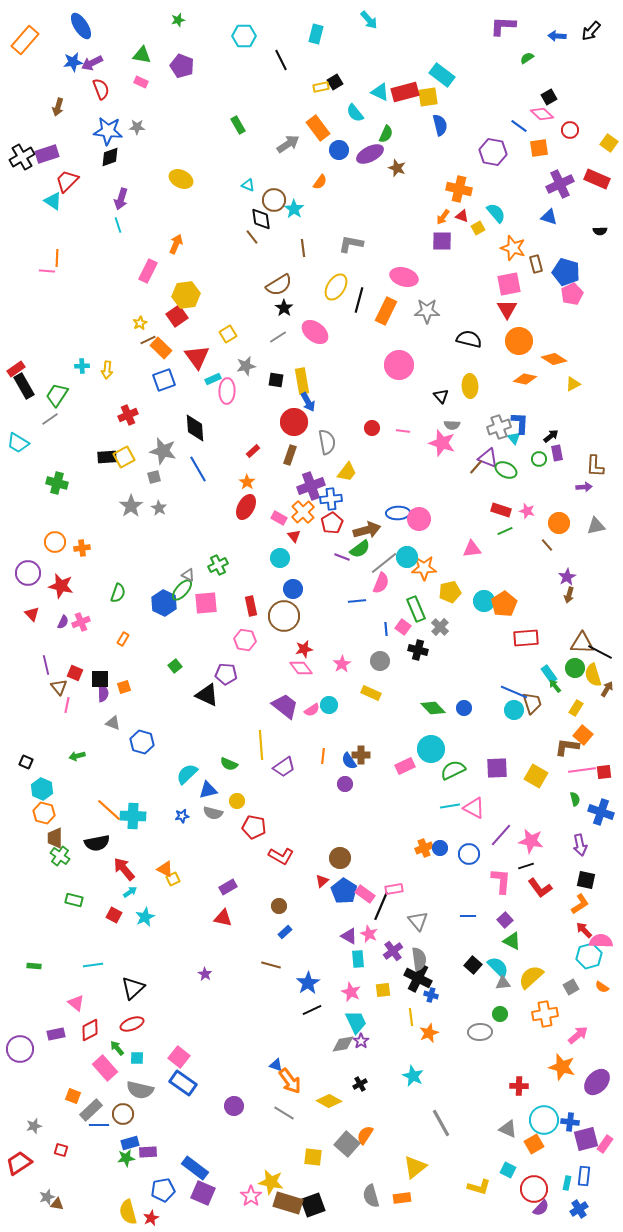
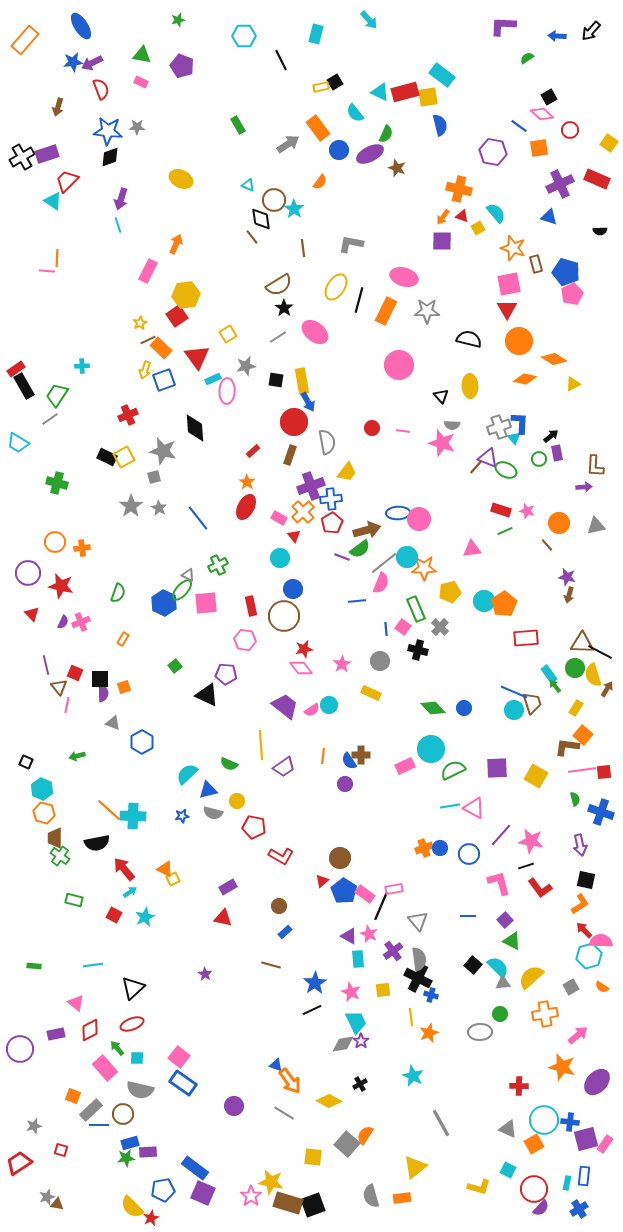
yellow arrow at (107, 370): moved 38 px right; rotated 12 degrees clockwise
black rectangle at (107, 457): rotated 30 degrees clockwise
blue line at (198, 469): moved 49 px down; rotated 8 degrees counterclockwise
purple star at (567, 577): rotated 30 degrees counterclockwise
blue hexagon at (142, 742): rotated 15 degrees clockwise
pink L-shape at (501, 881): moved 2 px left, 2 px down; rotated 20 degrees counterclockwise
blue star at (308, 983): moved 7 px right
yellow semicircle at (128, 1212): moved 4 px right, 5 px up; rotated 30 degrees counterclockwise
